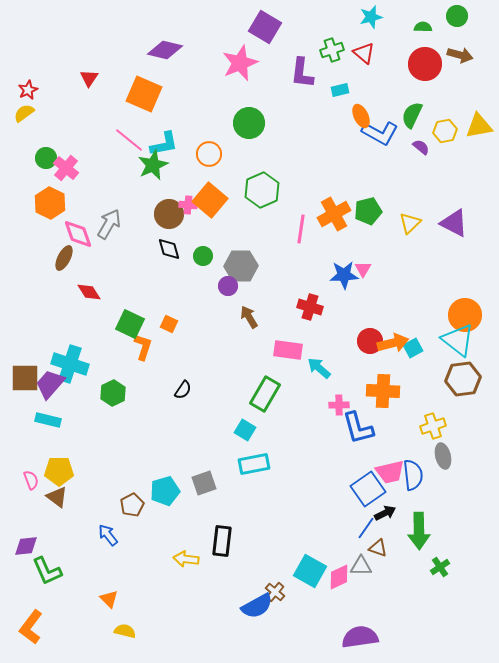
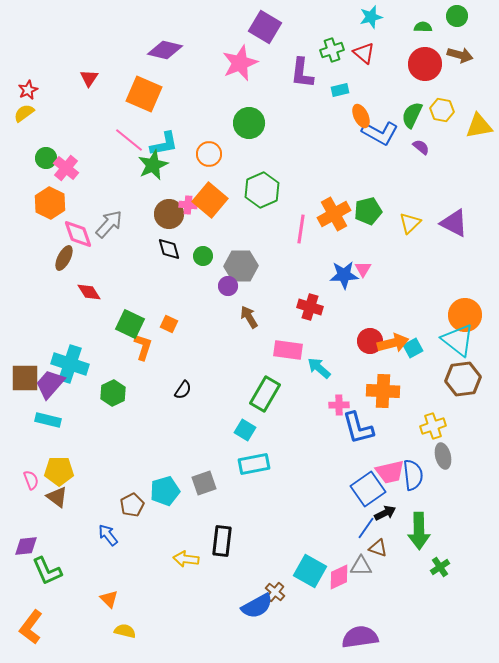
yellow hexagon at (445, 131): moved 3 px left, 21 px up; rotated 20 degrees clockwise
gray arrow at (109, 224): rotated 12 degrees clockwise
